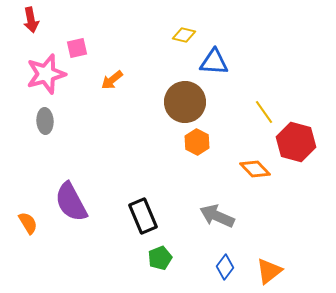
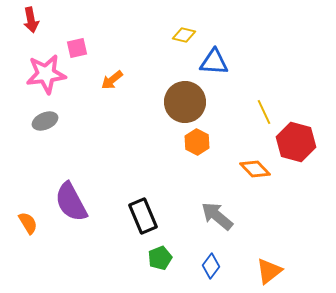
pink star: rotated 9 degrees clockwise
yellow line: rotated 10 degrees clockwise
gray ellipse: rotated 70 degrees clockwise
gray arrow: rotated 16 degrees clockwise
blue diamond: moved 14 px left, 1 px up
